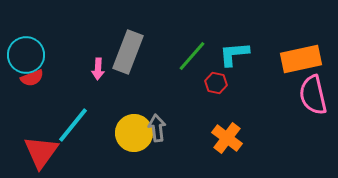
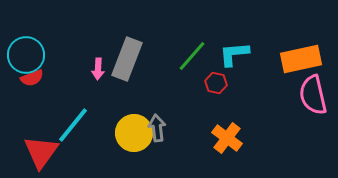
gray rectangle: moved 1 px left, 7 px down
